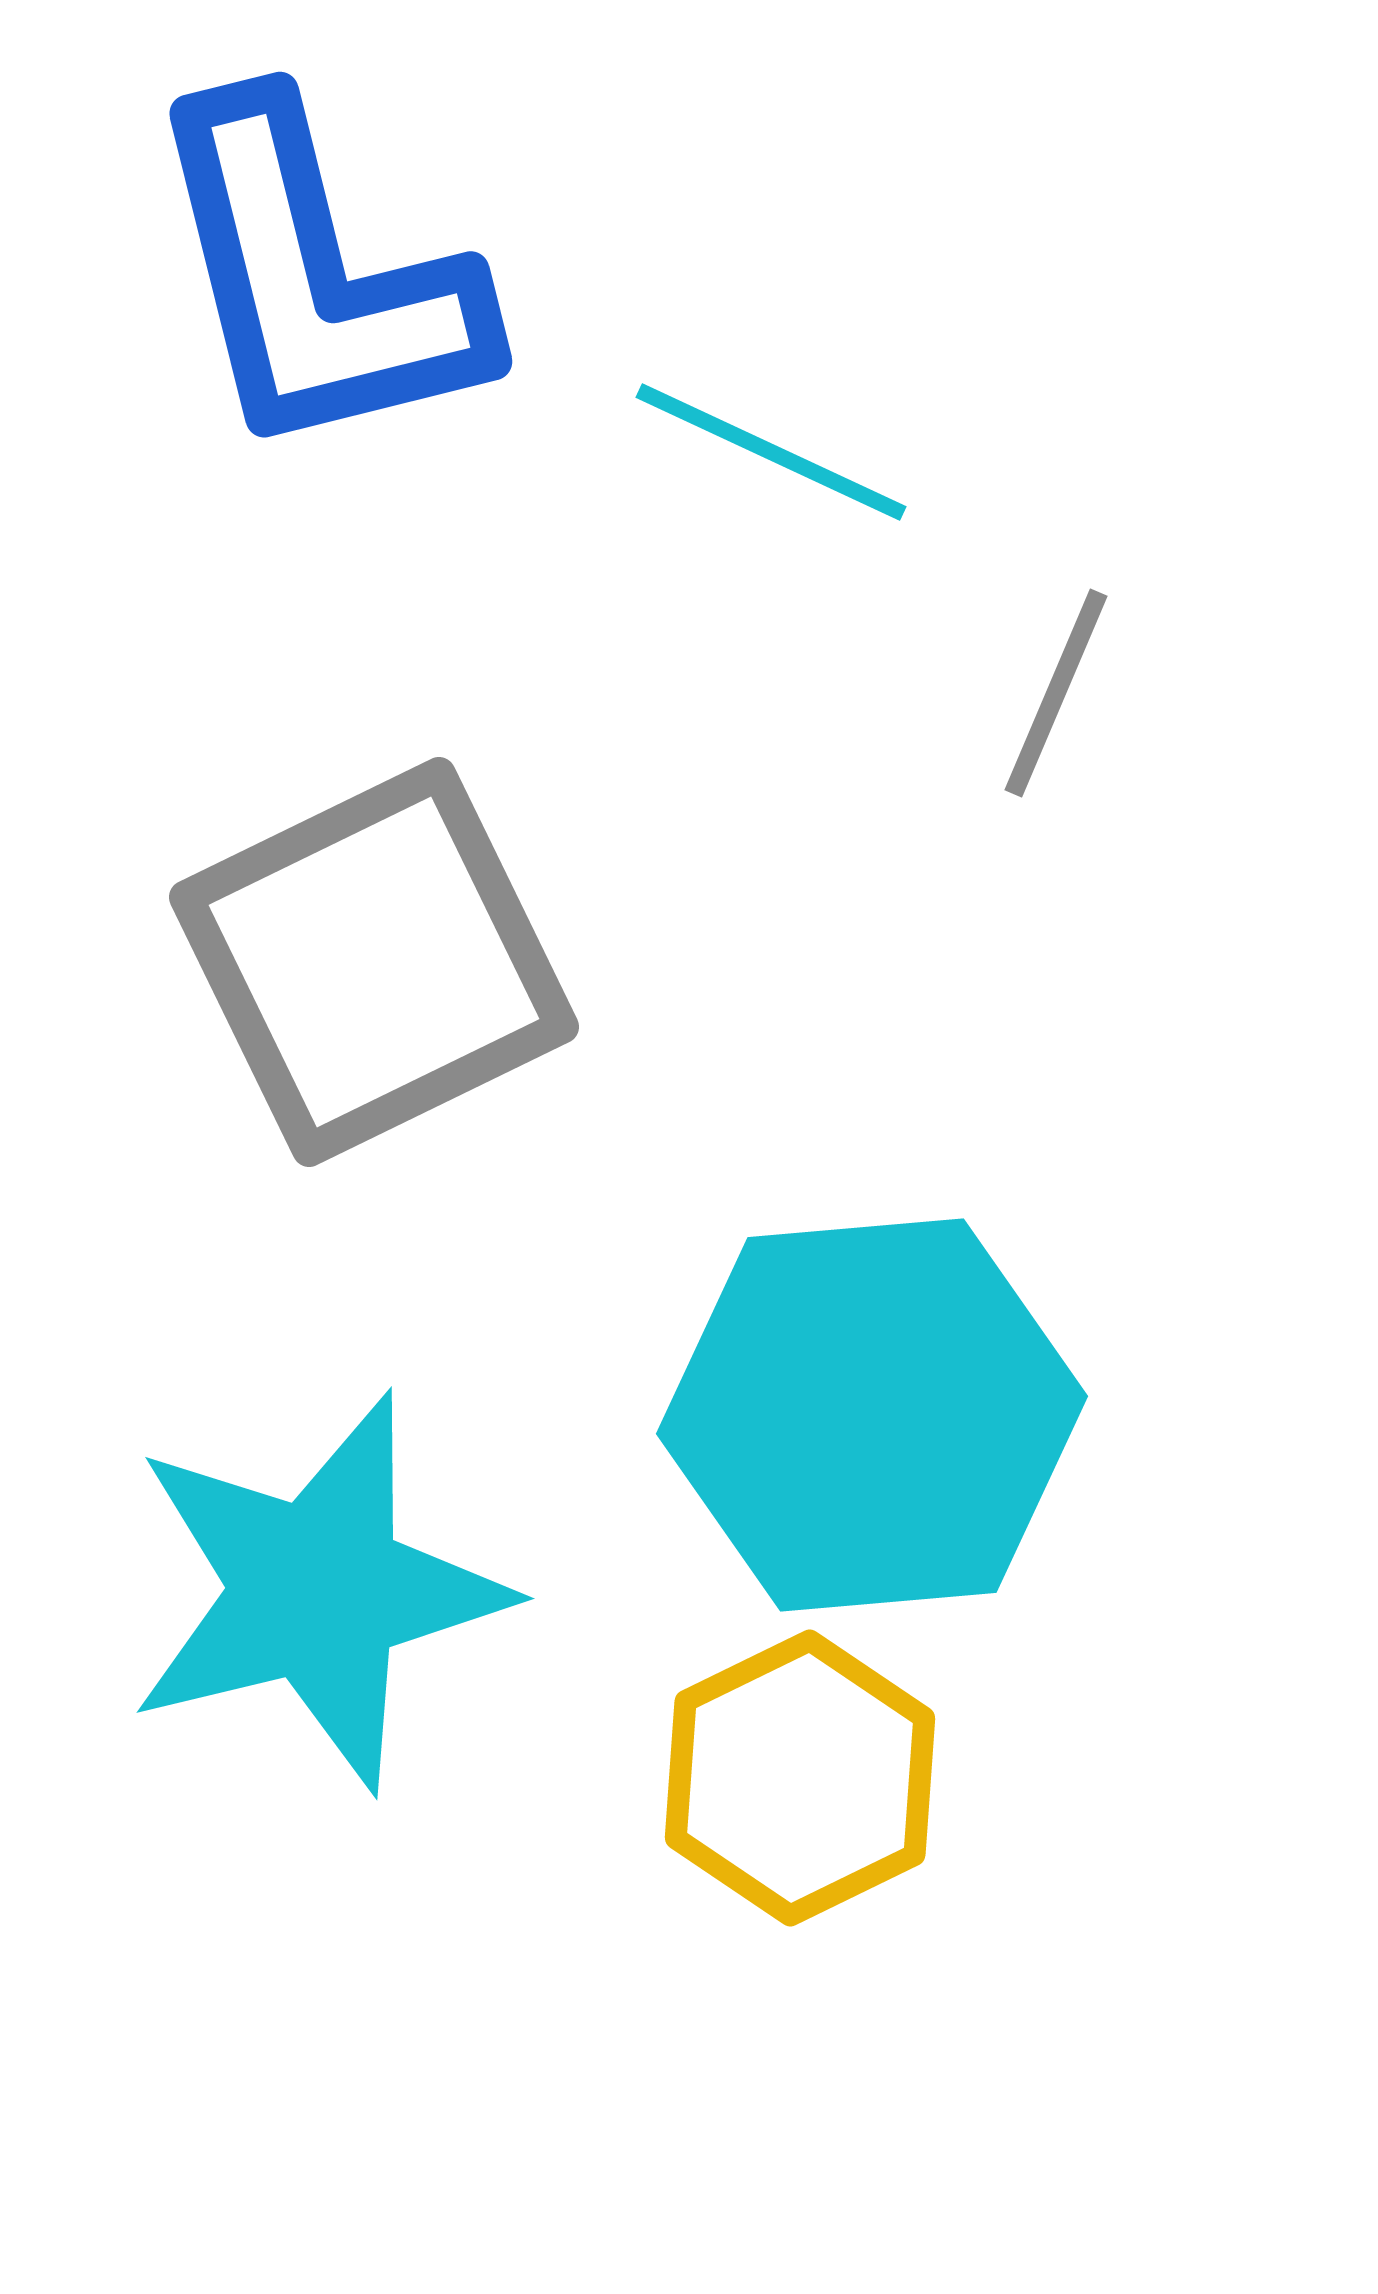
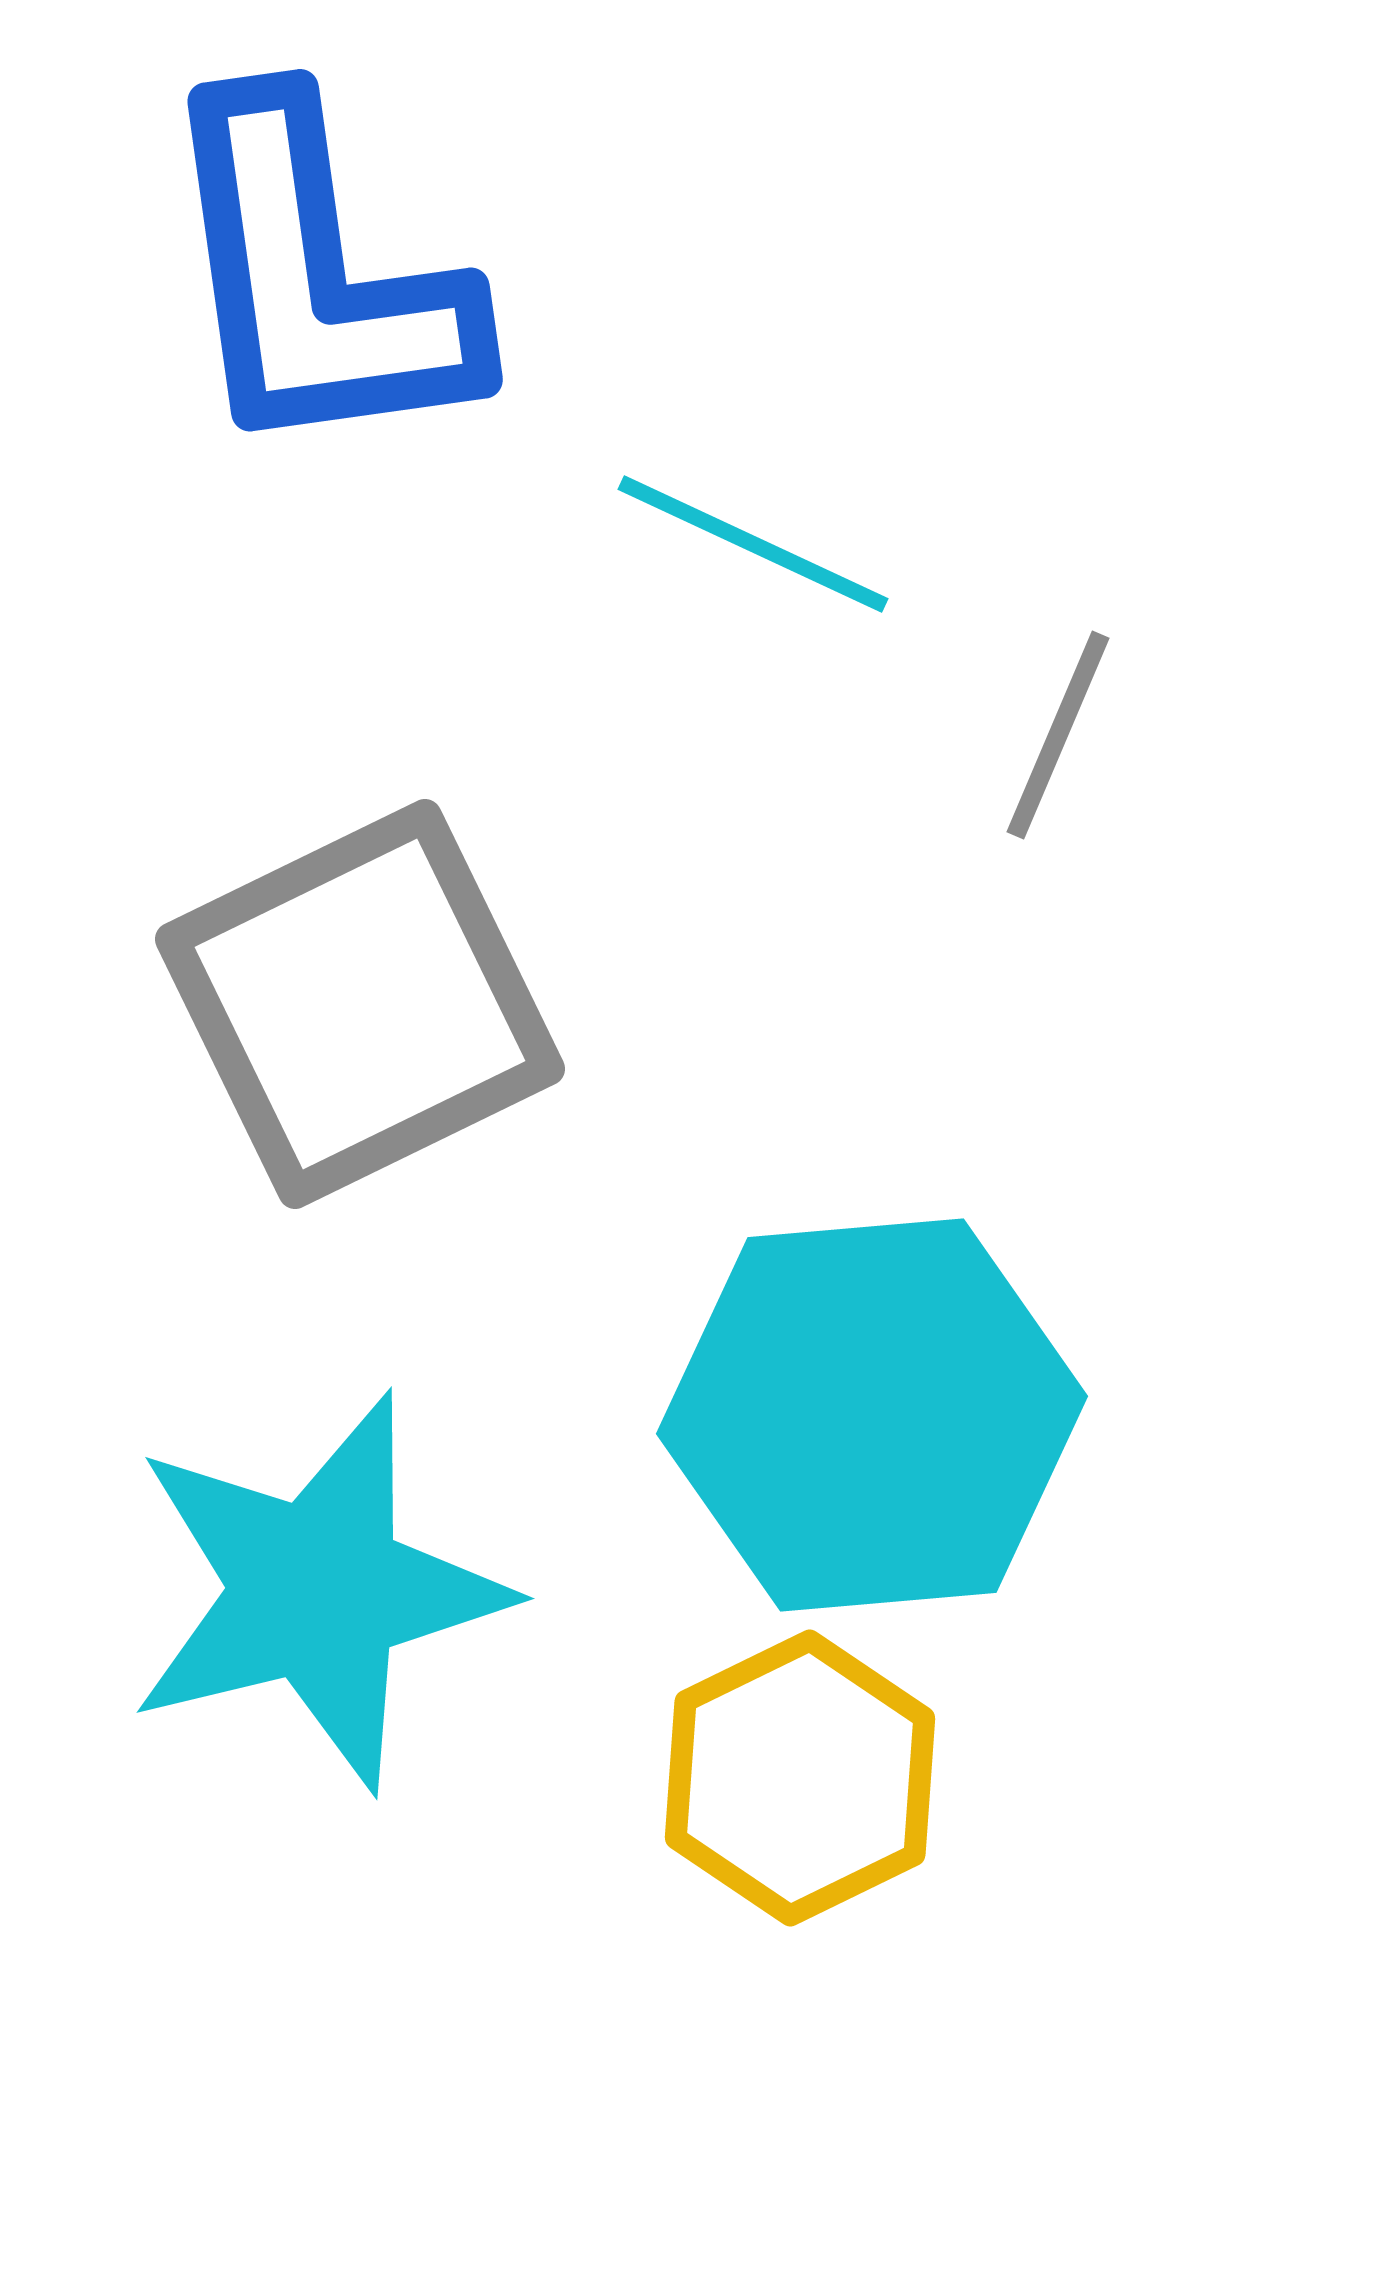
blue L-shape: rotated 6 degrees clockwise
cyan line: moved 18 px left, 92 px down
gray line: moved 2 px right, 42 px down
gray square: moved 14 px left, 42 px down
